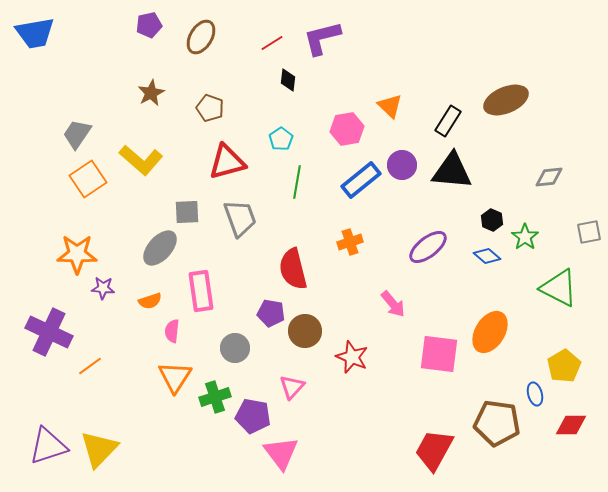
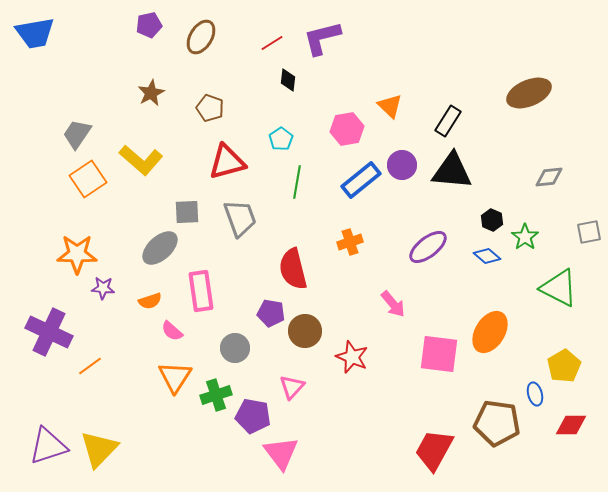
brown ellipse at (506, 100): moved 23 px right, 7 px up
gray ellipse at (160, 248): rotated 6 degrees clockwise
pink semicircle at (172, 331): rotated 55 degrees counterclockwise
green cross at (215, 397): moved 1 px right, 2 px up
